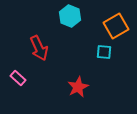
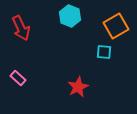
red arrow: moved 18 px left, 20 px up
